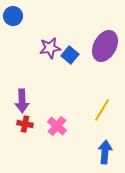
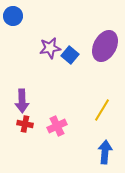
pink cross: rotated 24 degrees clockwise
